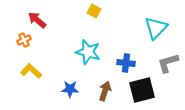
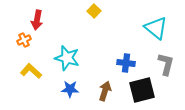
yellow square: rotated 16 degrees clockwise
red arrow: rotated 120 degrees counterclockwise
cyan triangle: rotated 35 degrees counterclockwise
cyan star: moved 21 px left, 6 px down
gray L-shape: moved 2 px left, 1 px down; rotated 120 degrees clockwise
